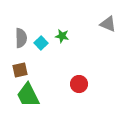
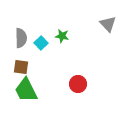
gray triangle: rotated 24 degrees clockwise
brown square: moved 1 px right, 3 px up; rotated 21 degrees clockwise
red circle: moved 1 px left
green trapezoid: moved 2 px left, 5 px up
